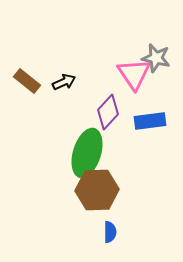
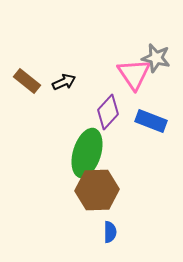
blue rectangle: moved 1 px right; rotated 28 degrees clockwise
